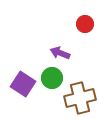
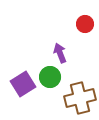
purple arrow: rotated 48 degrees clockwise
green circle: moved 2 px left, 1 px up
purple square: rotated 25 degrees clockwise
